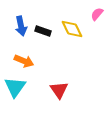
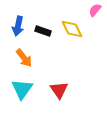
pink semicircle: moved 2 px left, 4 px up
blue arrow: moved 3 px left; rotated 24 degrees clockwise
orange arrow: moved 3 px up; rotated 30 degrees clockwise
cyan triangle: moved 7 px right, 2 px down
